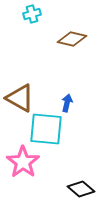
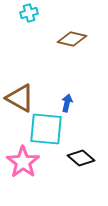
cyan cross: moved 3 px left, 1 px up
black diamond: moved 31 px up
